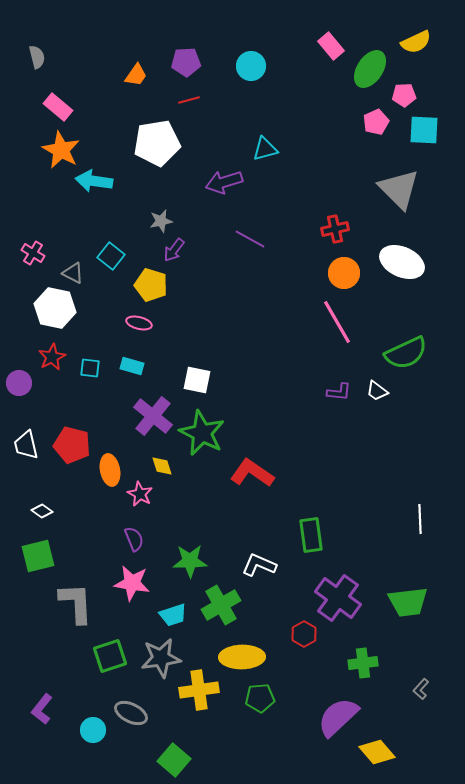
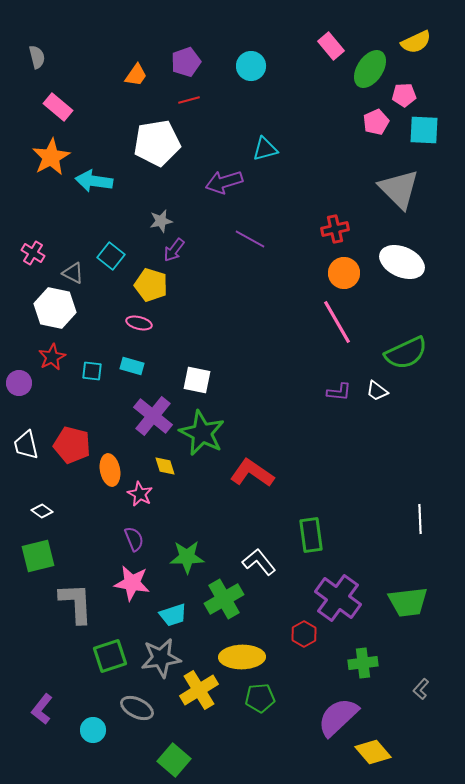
purple pentagon at (186, 62): rotated 16 degrees counterclockwise
orange star at (61, 150): moved 10 px left, 7 px down; rotated 15 degrees clockwise
cyan square at (90, 368): moved 2 px right, 3 px down
yellow diamond at (162, 466): moved 3 px right
green star at (190, 561): moved 3 px left, 4 px up
white L-shape at (259, 565): moved 3 px up; rotated 28 degrees clockwise
green cross at (221, 605): moved 3 px right, 6 px up
yellow cross at (199, 690): rotated 24 degrees counterclockwise
gray ellipse at (131, 713): moved 6 px right, 5 px up
yellow diamond at (377, 752): moved 4 px left
